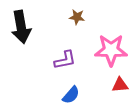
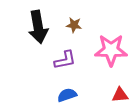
brown star: moved 3 px left, 8 px down
black arrow: moved 17 px right
red triangle: moved 10 px down
blue semicircle: moved 4 px left; rotated 150 degrees counterclockwise
